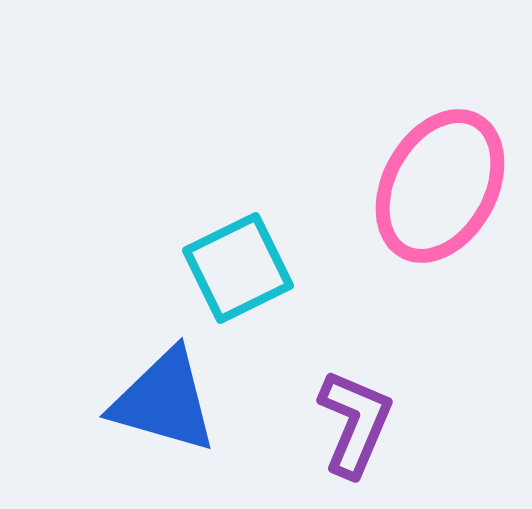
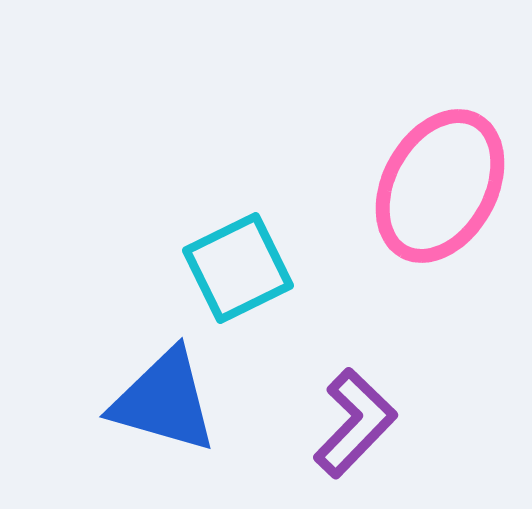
purple L-shape: rotated 21 degrees clockwise
